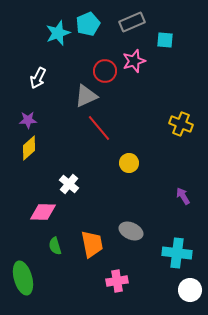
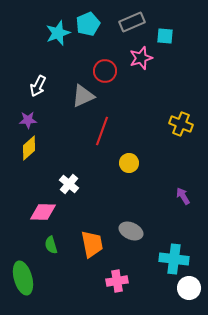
cyan square: moved 4 px up
pink star: moved 7 px right, 3 px up
white arrow: moved 8 px down
gray triangle: moved 3 px left
red line: moved 3 px right, 3 px down; rotated 60 degrees clockwise
green semicircle: moved 4 px left, 1 px up
cyan cross: moved 3 px left, 6 px down
white circle: moved 1 px left, 2 px up
